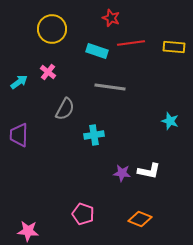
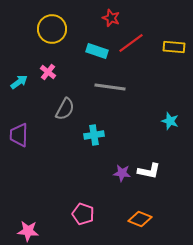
red line: rotated 28 degrees counterclockwise
